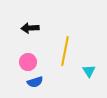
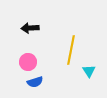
yellow line: moved 6 px right, 1 px up
